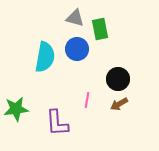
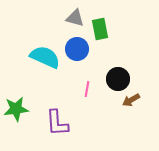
cyan semicircle: rotated 76 degrees counterclockwise
pink line: moved 11 px up
brown arrow: moved 12 px right, 4 px up
